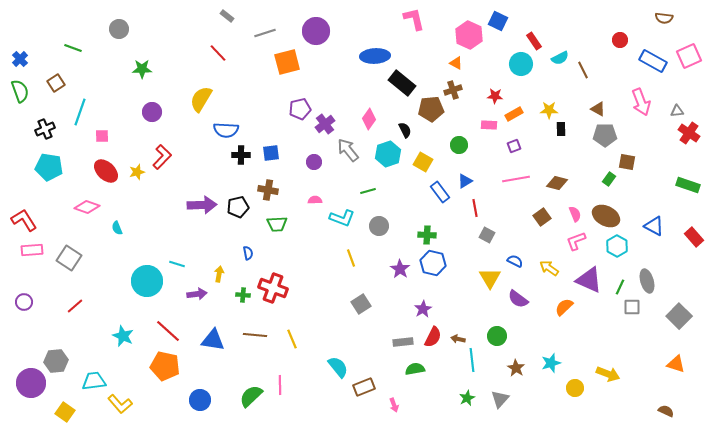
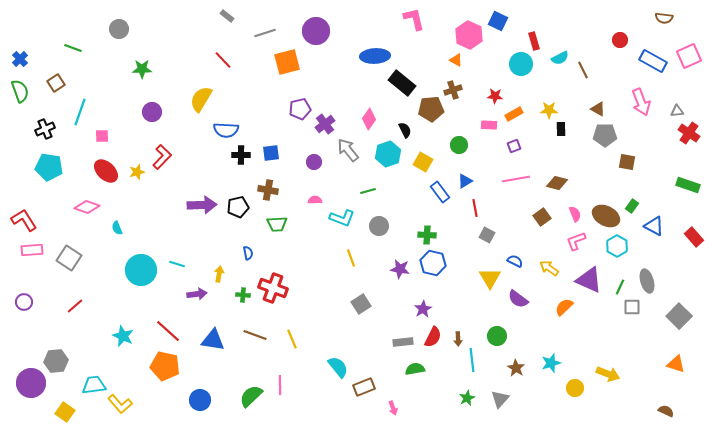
red rectangle at (534, 41): rotated 18 degrees clockwise
red line at (218, 53): moved 5 px right, 7 px down
orange triangle at (456, 63): moved 3 px up
green rectangle at (609, 179): moved 23 px right, 27 px down
purple star at (400, 269): rotated 24 degrees counterclockwise
cyan circle at (147, 281): moved 6 px left, 11 px up
brown line at (255, 335): rotated 15 degrees clockwise
brown arrow at (458, 339): rotated 104 degrees counterclockwise
cyan trapezoid at (94, 381): moved 4 px down
pink arrow at (394, 405): moved 1 px left, 3 px down
